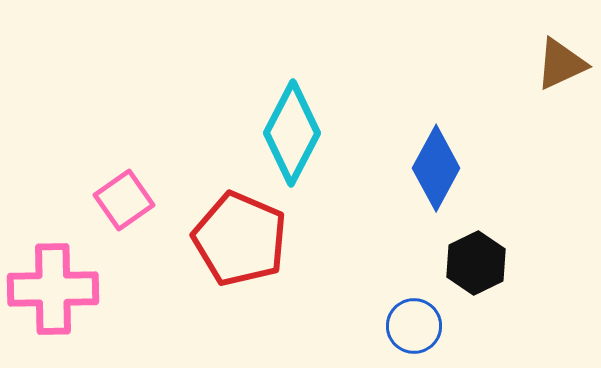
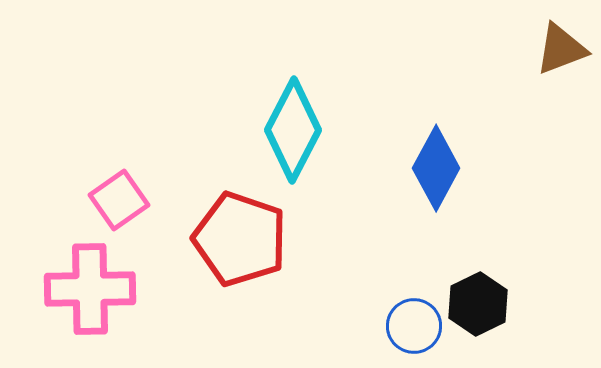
brown triangle: moved 15 px up; rotated 4 degrees clockwise
cyan diamond: moved 1 px right, 3 px up
pink square: moved 5 px left
red pentagon: rotated 4 degrees counterclockwise
black hexagon: moved 2 px right, 41 px down
pink cross: moved 37 px right
